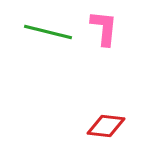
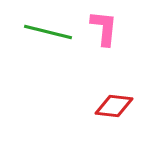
red diamond: moved 8 px right, 20 px up
